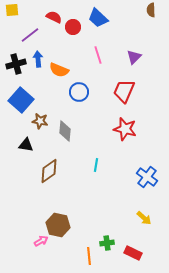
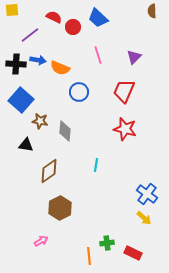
brown semicircle: moved 1 px right, 1 px down
blue arrow: moved 1 px down; rotated 105 degrees clockwise
black cross: rotated 18 degrees clockwise
orange semicircle: moved 1 px right, 2 px up
blue cross: moved 17 px down
brown hexagon: moved 2 px right, 17 px up; rotated 20 degrees clockwise
